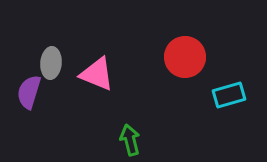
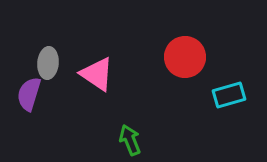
gray ellipse: moved 3 px left
pink triangle: rotated 12 degrees clockwise
purple semicircle: moved 2 px down
green arrow: rotated 8 degrees counterclockwise
